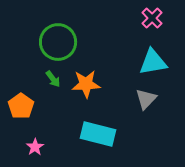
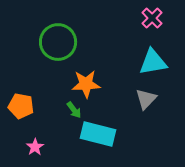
green arrow: moved 21 px right, 31 px down
orange pentagon: rotated 25 degrees counterclockwise
